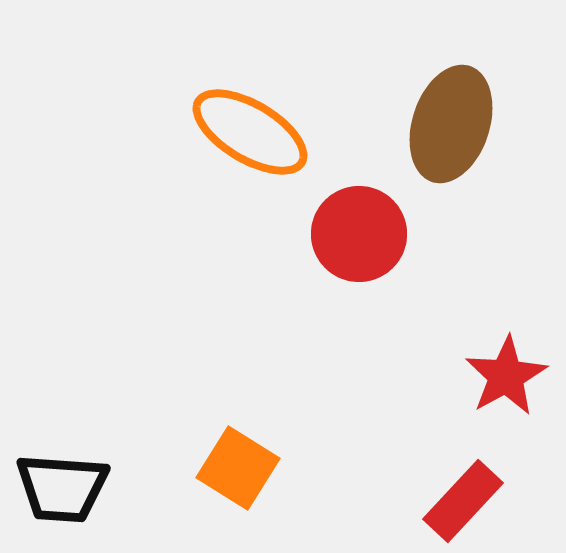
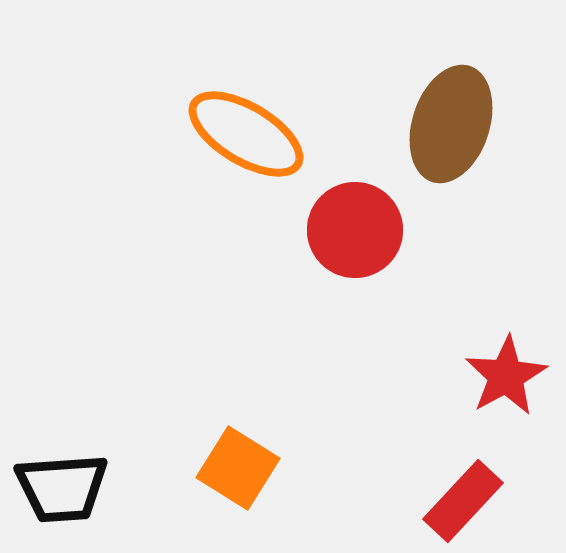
orange ellipse: moved 4 px left, 2 px down
red circle: moved 4 px left, 4 px up
black trapezoid: rotated 8 degrees counterclockwise
